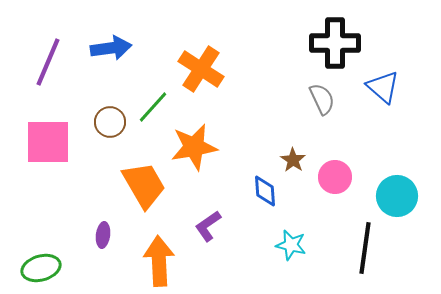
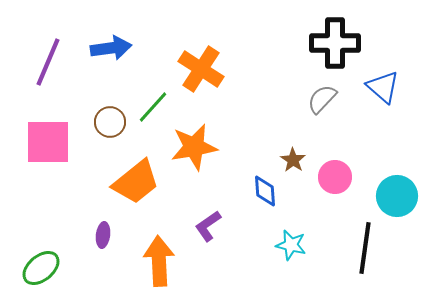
gray semicircle: rotated 112 degrees counterclockwise
orange trapezoid: moved 8 px left, 3 px up; rotated 81 degrees clockwise
green ellipse: rotated 24 degrees counterclockwise
